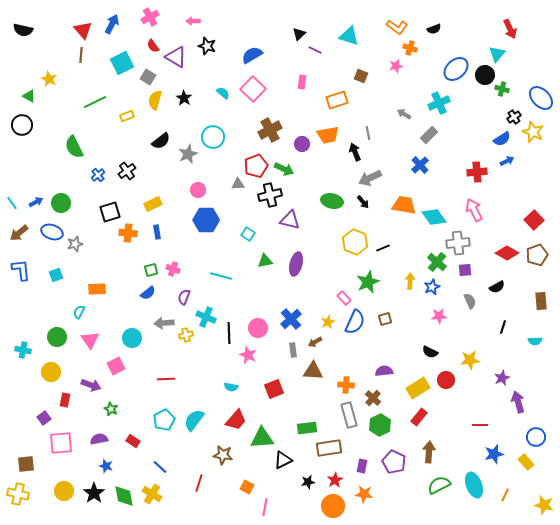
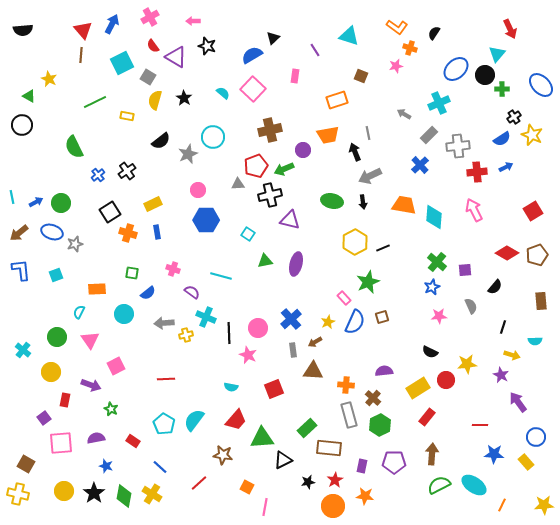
black semicircle at (434, 29): moved 4 px down; rotated 144 degrees clockwise
black semicircle at (23, 30): rotated 18 degrees counterclockwise
black triangle at (299, 34): moved 26 px left, 4 px down
purple line at (315, 50): rotated 32 degrees clockwise
pink rectangle at (302, 82): moved 7 px left, 6 px up
green cross at (502, 89): rotated 16 degrees counterclockwise
blue ellipse at (541, 98): moved 13 px up
yellow rectangle at (127, 116): rotated 32 degrees clockwise
brown cross at (270, 130): rotated 15 degrees clockwise
yellow star at (533, 132): moved 1 px left, 3 px down
purple circle at (302, 144): moved 1 px right, 6 px down
blue arrow at (507, 161): moved 1 px left, 6 px down
green arrow at (284, 169): rotated 132 degrees clockwise
gray arrow at (370, 178): moved 2 px up
black arrow at (363, 202): rotated 32 degrees clockwise
cyan line at (12, 203): moved 6 px up; rotated 24 degrees clockwise
black square at (110, 212): rotated 15 degrees counterclockwise
cyan diamond at (434, 217): rotated 40 degrees clockwise
red square at (534, 220): moved 1 px left, 9 px up; rotated 12 degrees clockwise
orange cross at (128, 233): rotated 12 degrees clockwise
yellow hexagon at (355, 242): rotated 10 degrees clockwise
gray cross at (458, 243): moved 97 px up
green square at (151, 270): moved 19 px left, 3 px down; rotated 24 degrees clockwise
yellow arrow at (410, 281): moved 102 px right, 74 px down; rotated 105 degrees clockwise
black semicircle at (497, 287): moved 2 px left; rotated 21 degrees counterclockwise
purple semicircle at (184, 297): moved 8 px right, 5 px up; rotated 105 degrees clockwise
gray semicircle at (470, 301): moved 1 px right, 5 px down
brown square at (385, 319): moved 3 px left, 2 px up
cyan circle at (132, 338): moved 8 px left, 24 px up
cyan cross at (23, 350): rotated 28 degrees clockwise
yellow star at (470, 360): moved 3 px left, 4 px down
purple star at (502, 378): moved 1 px left, 3 px up; rotated 21 degrees counterclockwise
purple arrow at (518, 402): rotated 20 degrees counterclockwise
red rectangle at (419, 417): moved 8 px right
cyan pentagon at (164, 420): moved 4 px down; rotated 15 degrees counterclockwise
green rectangle at (307, 428): rotated 36 degrees counterclockwise
purple semicircle at (99, 439): moved 3 px left, 1 px up
brown rectangle at (329, 448): rotated 15 degrees clockwise
brown arrow at (429, 452): moved 3 px right, 2 px down
blue star at (494, 454): rotated 18 degrees clockwise
purple pentagon at (394, 462): rotated 25 degrees counterclockwise
brown square at (26, 464): rotated 36 degrees clockwise
red line at (199, 483): rotated 30 degrees clockwise
cyan ellipse at (474, 485): rotated 35 degrees counterclockwise
orange star at (364, 494): moved 1 px right, 2 px down
orange line at (505, 495): moved 3 px left, 10 px down
green diamond at (124, 496): rotated 20 degrees clockwise
yellow star at (544, 505): rotated 18 degrees counterclockwise
